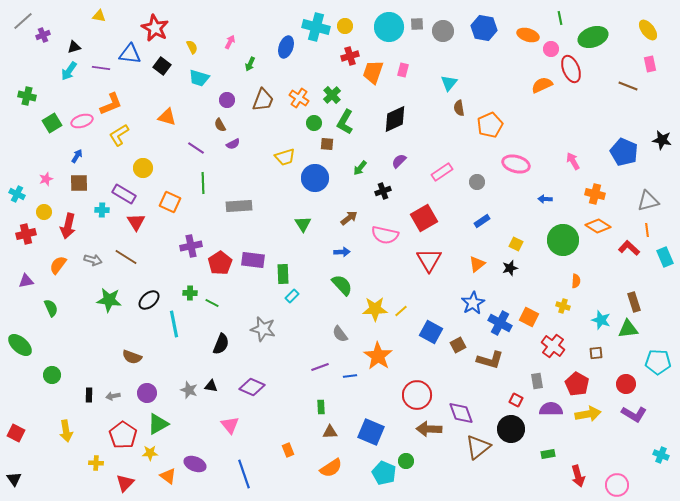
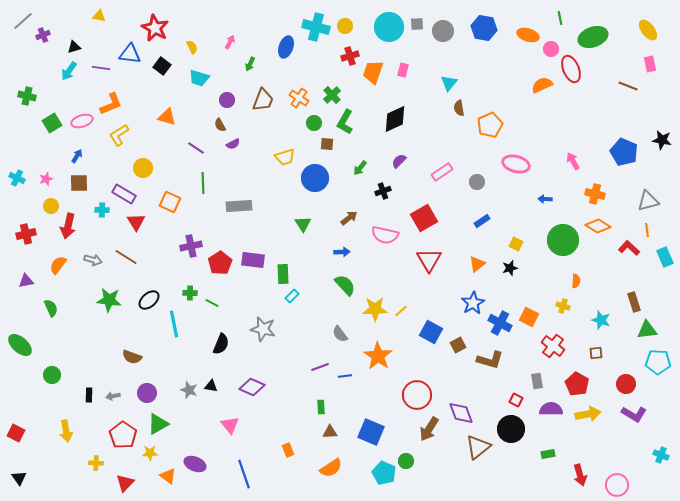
cyan cross at (17, 194): moved 16 px up
yellow circle at (44, 212): moved 7 px right, 6 px up
green semicircle at (342, 285): moved 3 px right
green triangle at (628, 329): moved 19 px right, 1 px down
blue line at (350, 376): moved 5 px left
brown arrow at (429, 429): rotated 60 degrees counterclockwise
red arrow at (578, 476): moved 2 px right, 1 px up
black triangle at (14, 479): moved 5 px right, 1 px up
